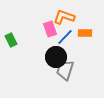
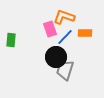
green rectangle: rotated 32 degrees clockwise
